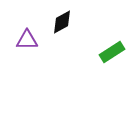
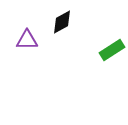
green rectangle: moved 2 px up
